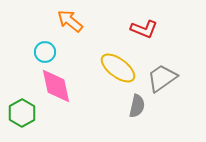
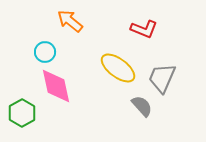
gray trapezoid: rotated 32 degrees counterclockwise
gray semicircle: moved 5 px right; rotated 55 degrees counterclockwise
